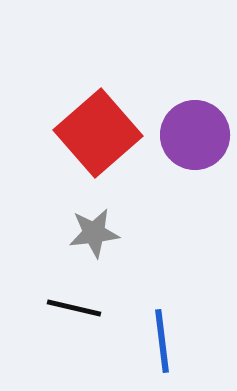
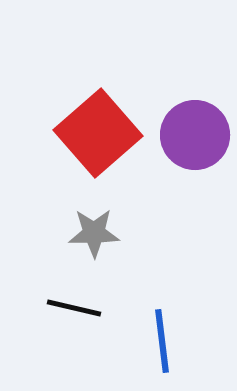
gray star: rotated 6 degrees clockwise
